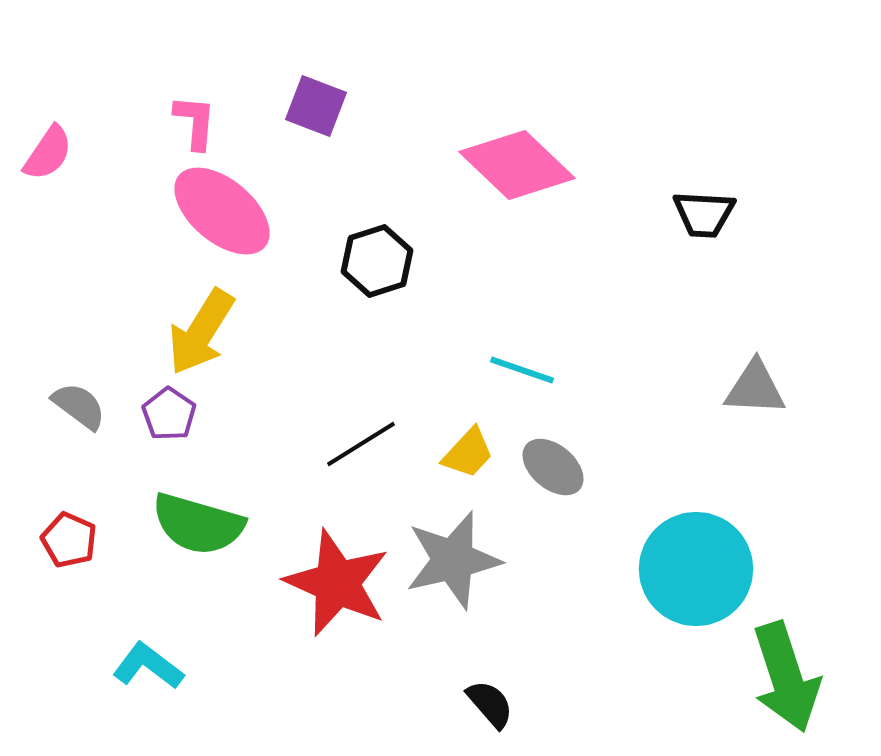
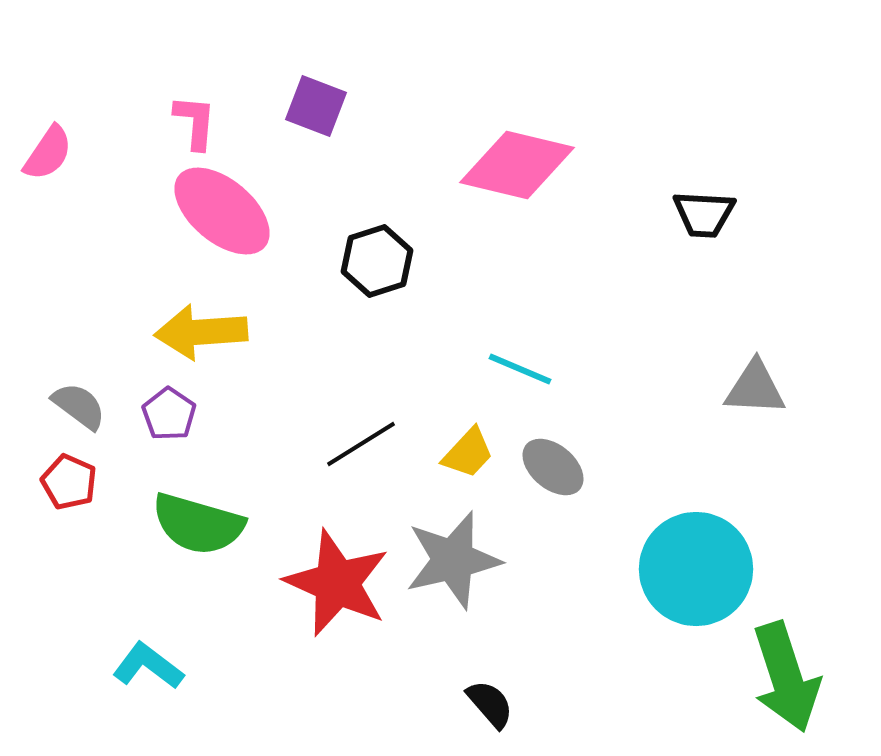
pink diamond: rotated 30 degrees counterclockwise
yellow arrow: rotated 54 degrees clockwise
cyan line: moved 2 px left, 1 px up; rotated 4 degrees clockwise
red pentagon: moved 58 px up
